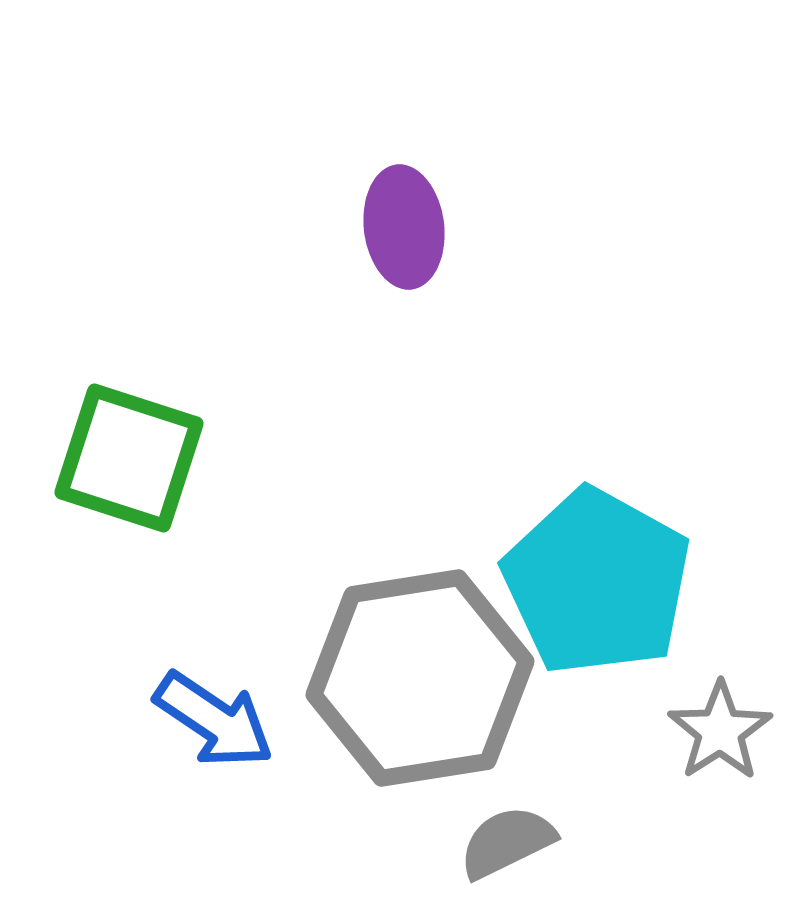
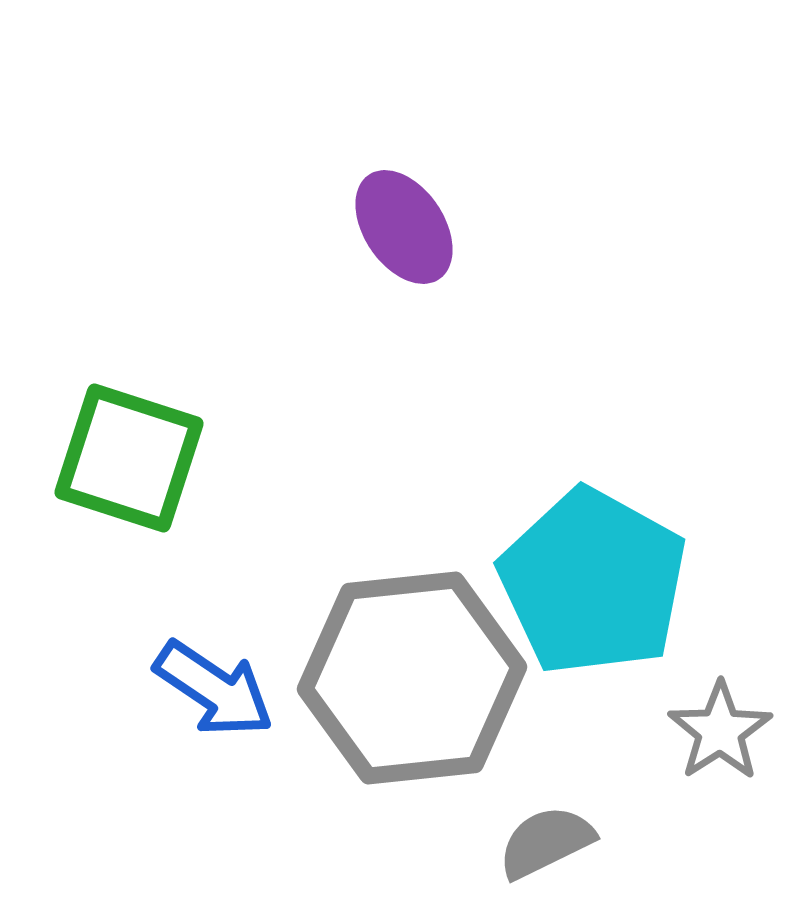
purple ellipse: rotated 27 degrees counterclockwise
cyan pentagon: moved 4 px left
gray hexagon: moved 8 px left; rotated 3 degrees clockwise
blue arrow: moved 31 px up
gray semicircle: moved 39 px right
